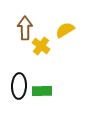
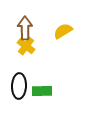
yellow semicircle: moved 2 px left, 1 px down
yellow cross: moved 15 px left
